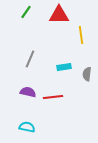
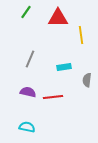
red triangle: moved 1 px left, 3 px down
gray semicircle: moved 6 px down
